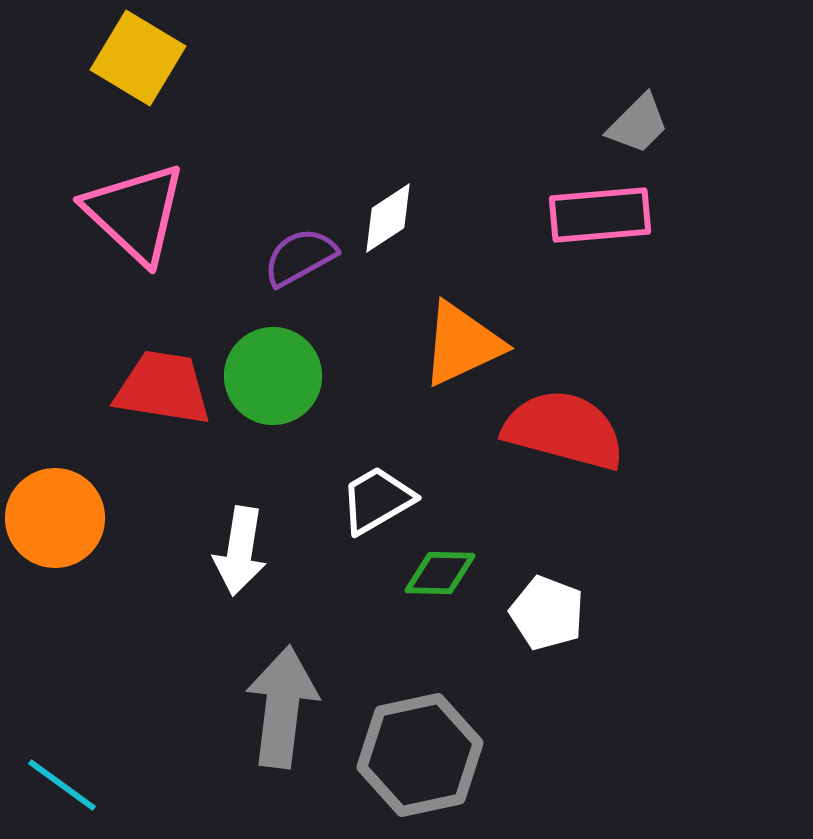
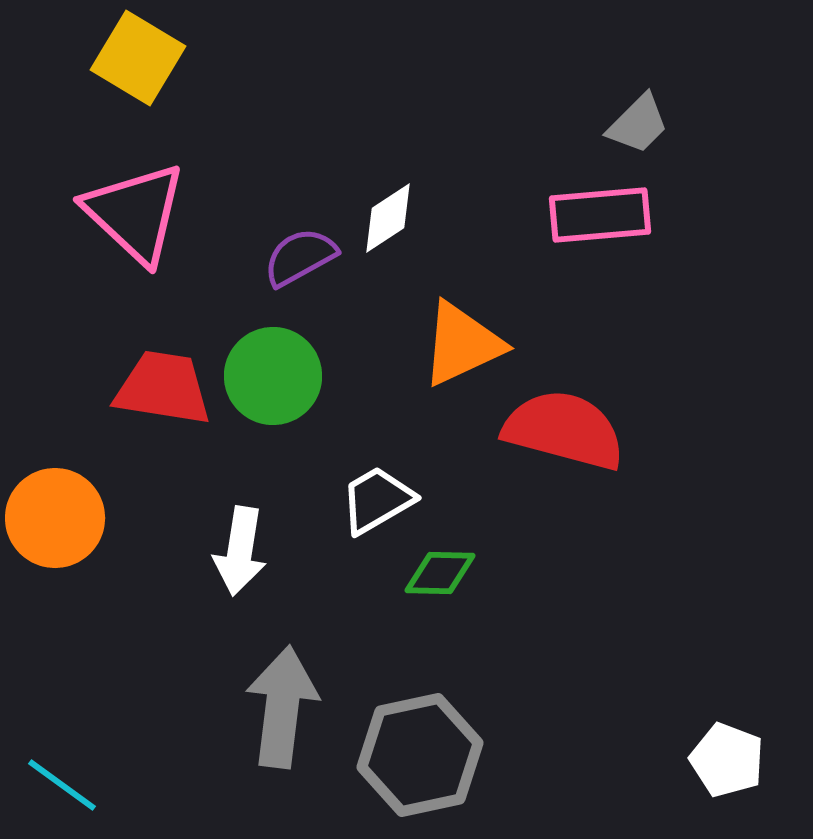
white pentagon: moved 180 px right, 147 px down
